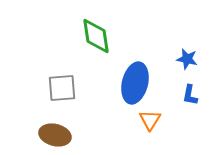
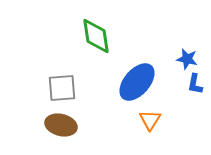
blue ellipse: moved 2 px right, 1 px up; rotated 27 degrees clockwise
blue L-shape: moved 5 px right, 11 px up
brown ellipse: moved 6 px right, 10 px up
